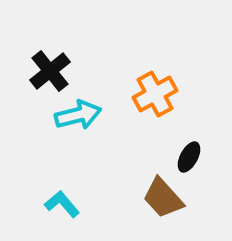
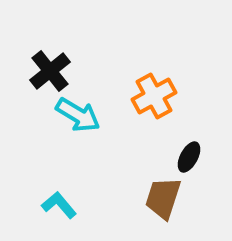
orange cross: moved 1 px left, 2 px down
cyan arrow: rotated 45 degrees clockwise
brown trapezoid: rotated 60 degrees clockwise
cyan L-shape: moved 3 px left, 1 px down
